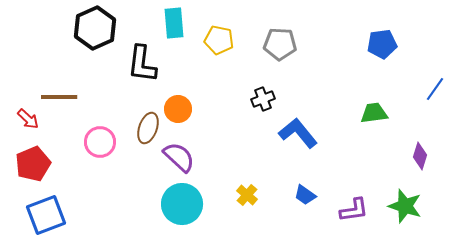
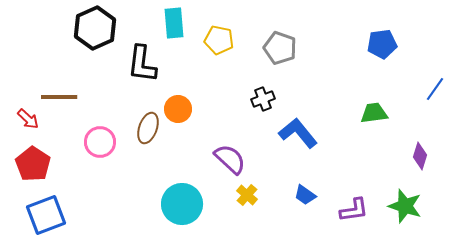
gray pentagon: moved 4 px down; rotated 16 degrees clockwise
purple semicircle: moved 51 px right, 2 px down
red pentagon: rotated 16 degrees counterclockwise
